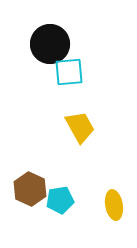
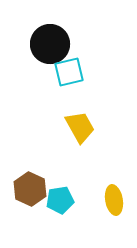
cyan square: rotated 8 degrees counterclockwise
yellow ellipse: moved 5 px up
